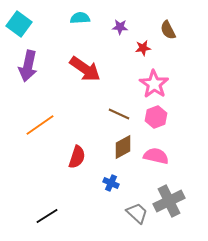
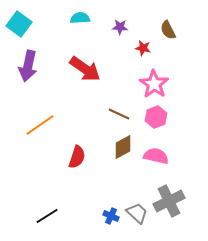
red star: rotated 21 degrees clockwise
blue cross: moved 33 px down
